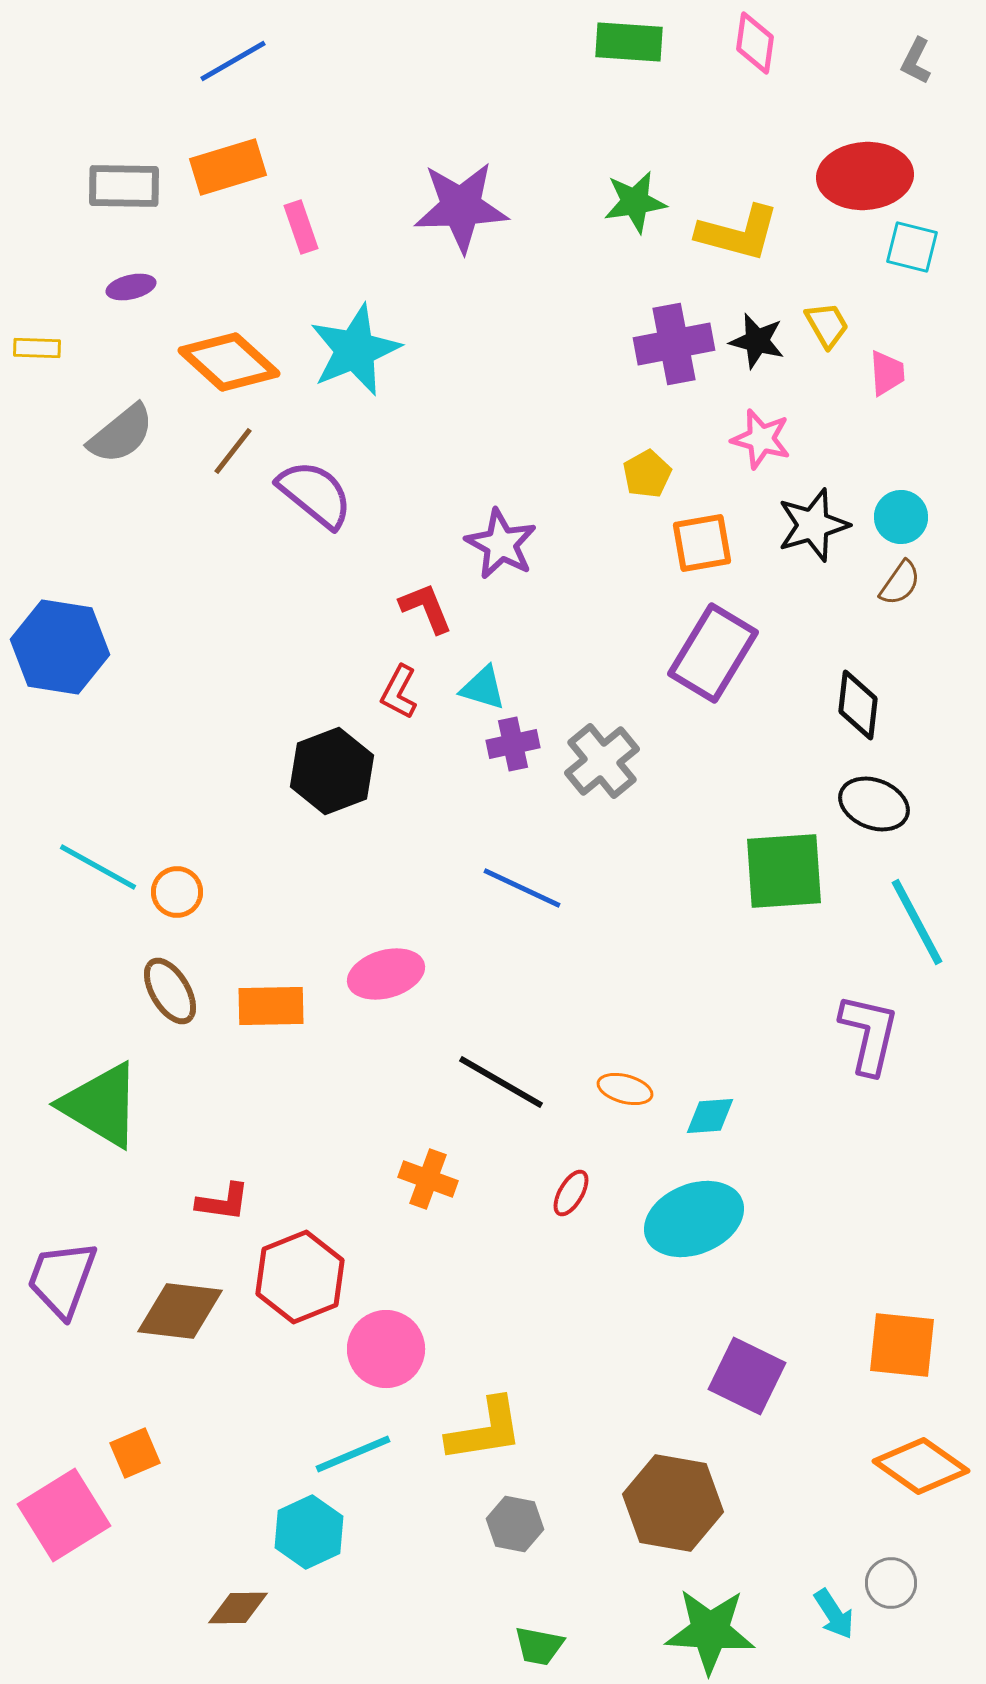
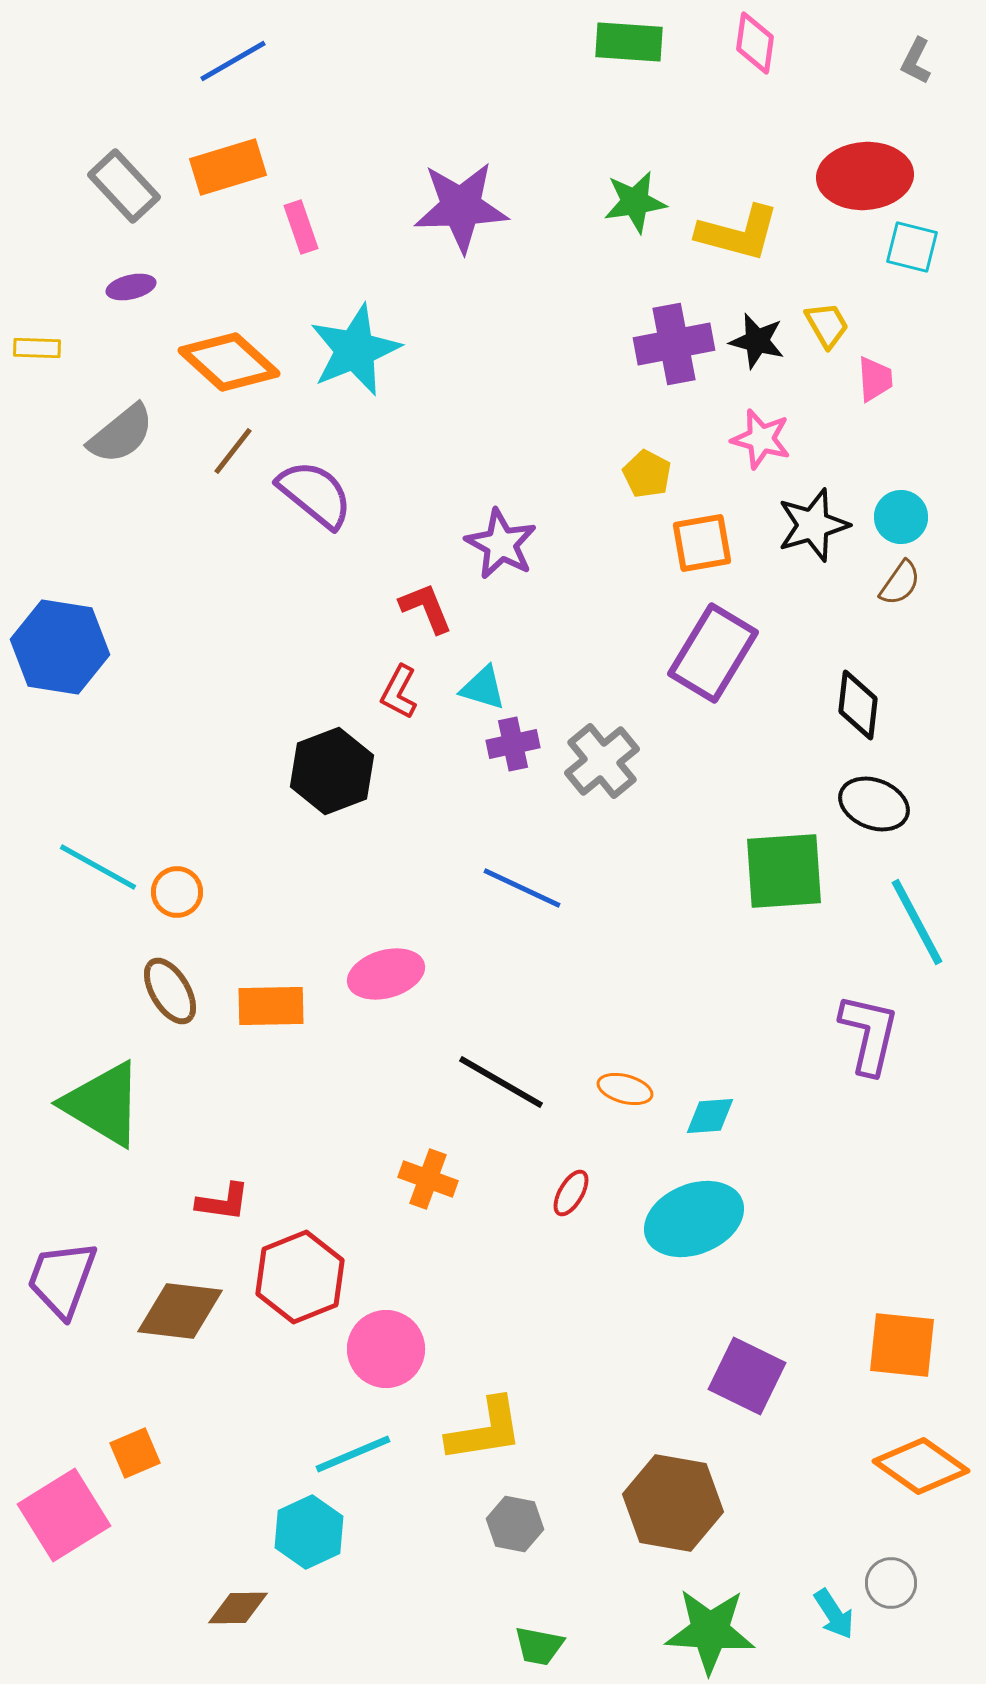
gray rectangle at (124, 186): rotated 46 degrees clockwise
pink trapezoid at (887, 373): moved 12 px left, 6 px down
yellow pentagon at (647, 474): rotated 15 degrees counterclockwise
green triangle at (101, 1105): moved 2 px right, 1 px up
